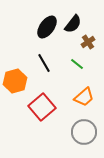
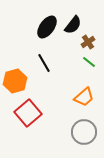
black semicircle: moved 1 px down
green line: moved 12 px right, 2 px up
red square: moved 14 px left, 6 px down
